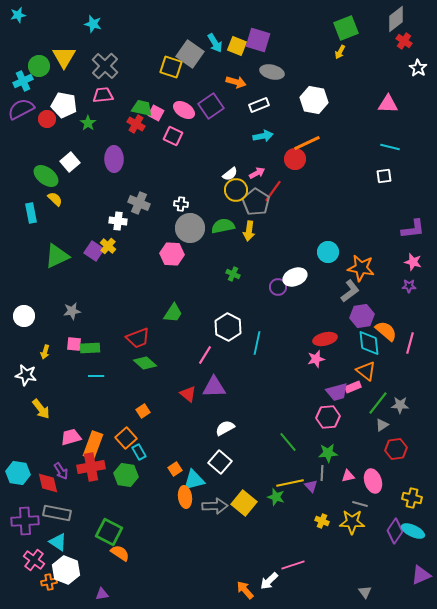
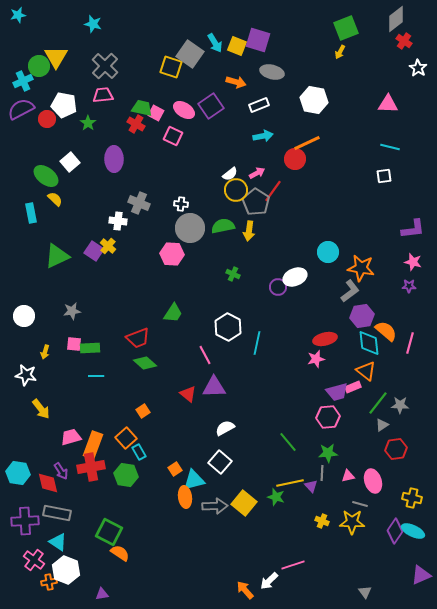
yellow triangle at (64, 57): moved 8 px left
pink line at (205, 355): rotated 60 degrees counterclockwise
